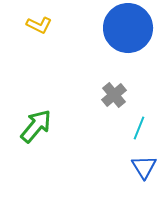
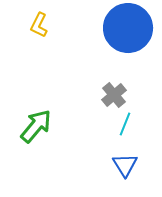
yellow L-shape: rotated 90 degrees clockwise
cyan line: moved 14 px left, 4 px up
blue triangle: moved 19 px left, 2 px up
